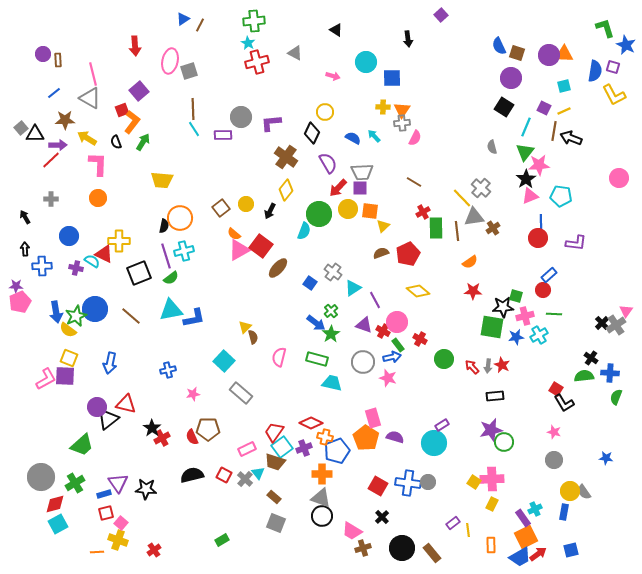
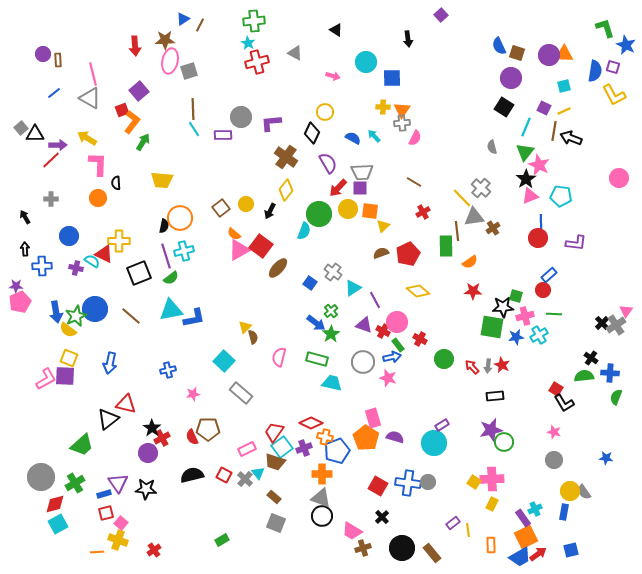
brown star at (65, 120): moved 100 px right, 80 px up
black semicircle at (116, 142): moved 41 px down; rotated 16 degrees clockwise
pink star at (539, 165): rotated 30 degrees clockwise
green rectangle at (436, 228): moved 10 px right, 18 px down
purple circle at (97, 407): moved 51 px right, 46 px down
